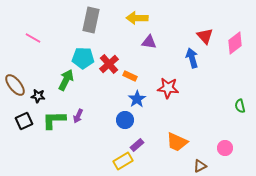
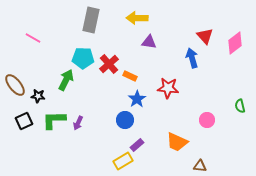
purple arrow: moved 7 px down
pink circle: moved 18 px left, 28 px up
brown triangle: rotated 32 degrees clockwise
